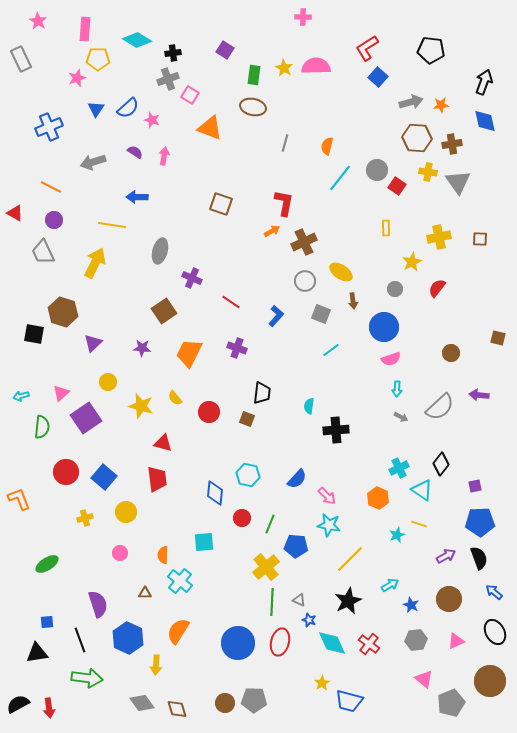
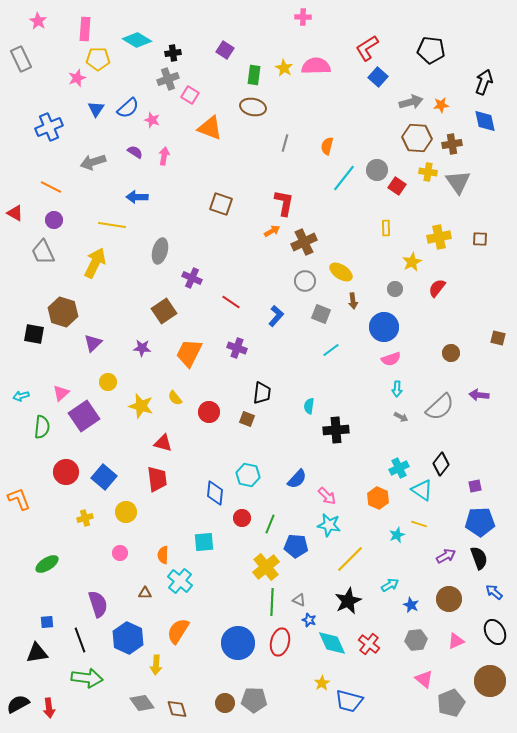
cyan line at (340, 178): moved 4 px right
purple square at (86, 418): moved 2 px left, 2 px up
